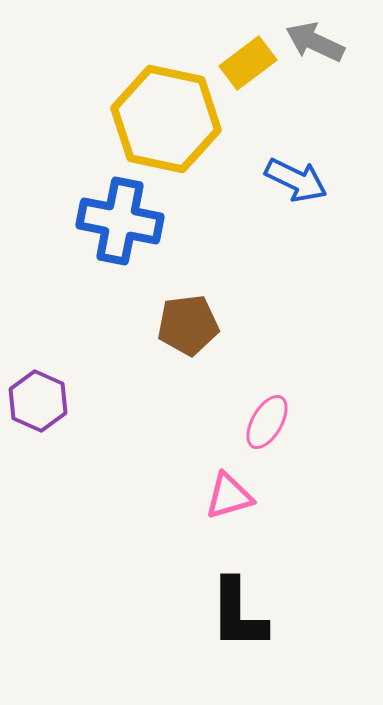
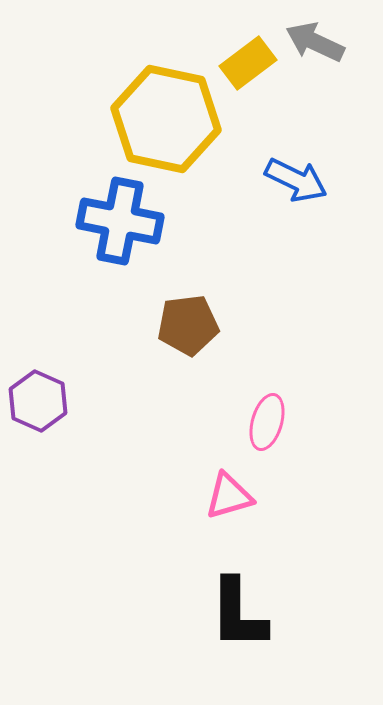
pink ellipse: rotated 14 degrees counterclockwise
